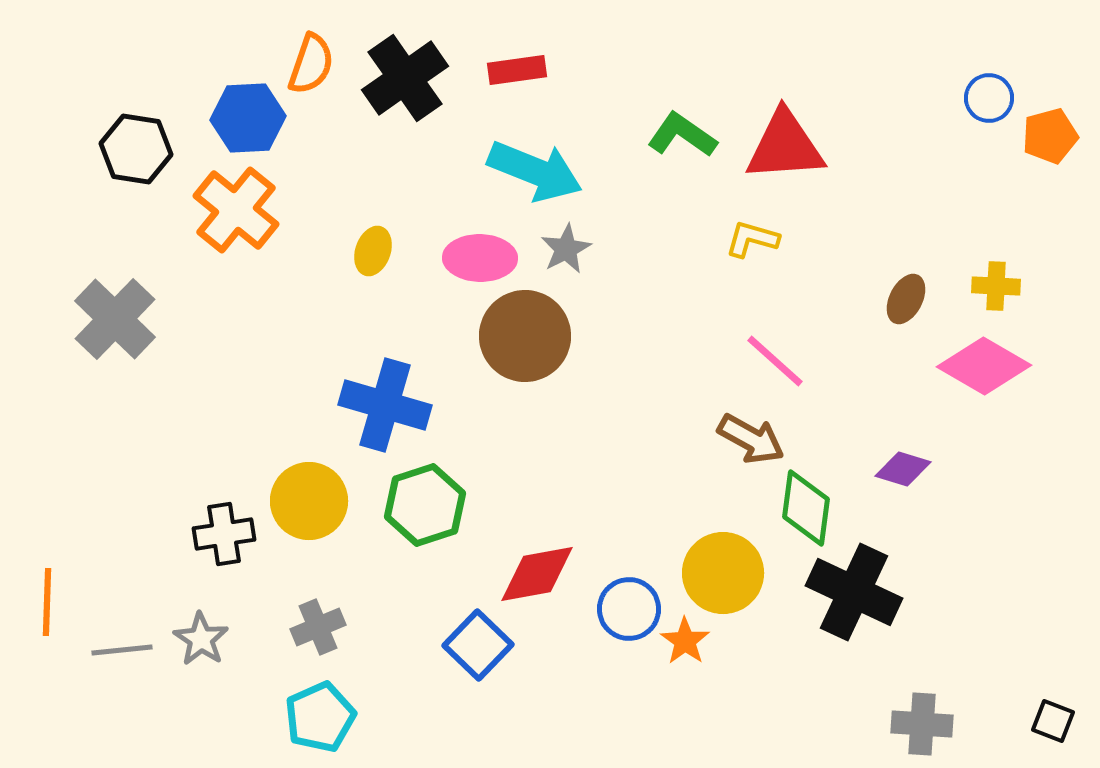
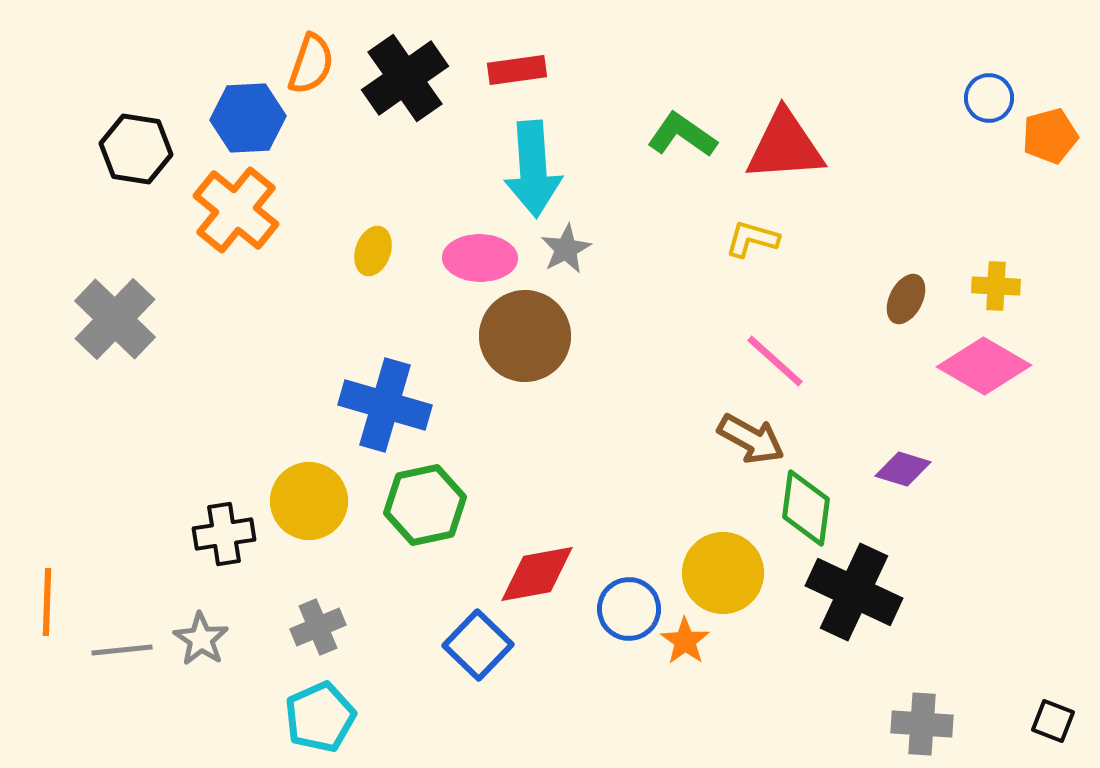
cyan arrow at (535, 171): moved 2 px left, 2 px up; rotated 64 degrees clockwise
green hexagon at (425, 505): rotated 6 degrees clockwise
